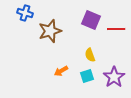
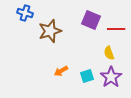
yellow semicircle: moved 19 px right, 2 px up
purple star: moved 3 px left
